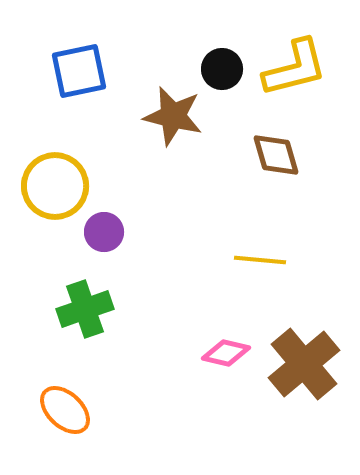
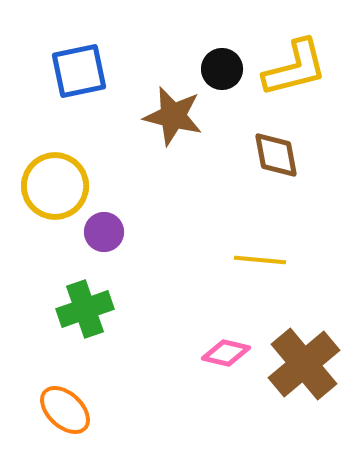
brown diamond: rotated 6 degrees clockwise
